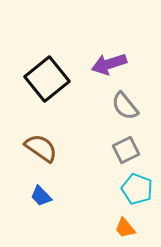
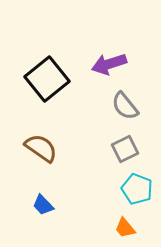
gray square: moved 1 px left, 1 px up
blue trapezoid: moved 2 px right, 9 px down
